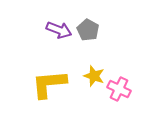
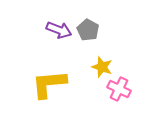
yellow star: moved 8 px right, 9 px up
